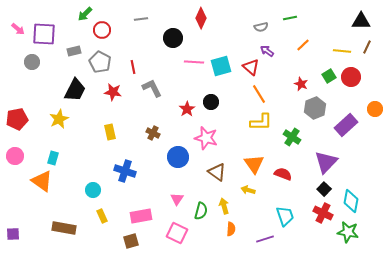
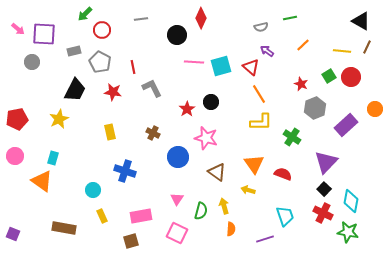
black triangle at (361, 21): rotated 30 degrees clockwise
black circle at (173, 38): moved 4 px right, 3 px up
purple square at (13, 234): rotated 24 degrees clockwise
